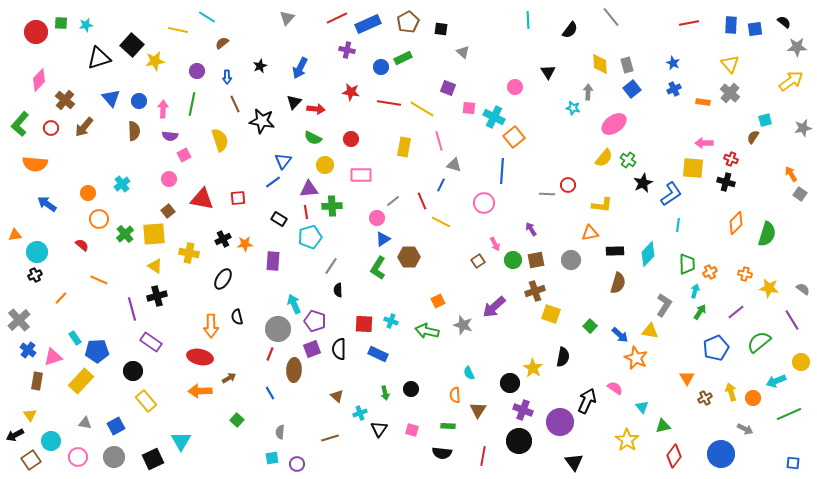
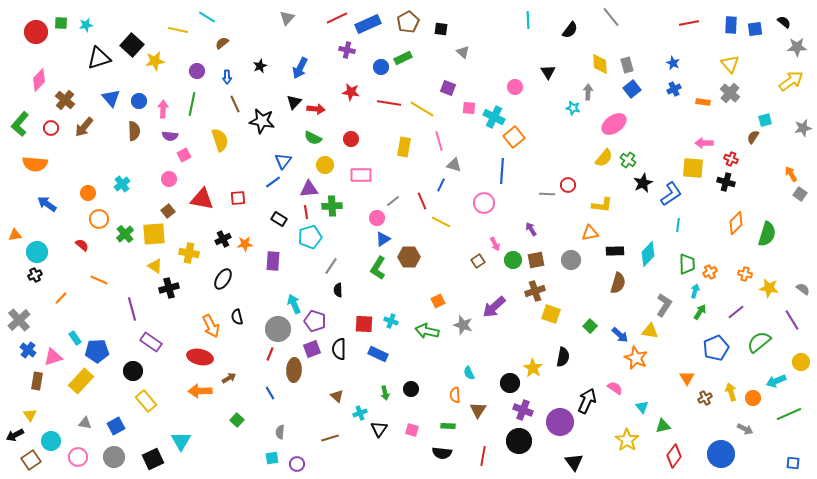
black cross at (157, 296): moved 12 px right, 8 px up
orange arrow at (211, 326): rotated 25 degrees counterclockwise
